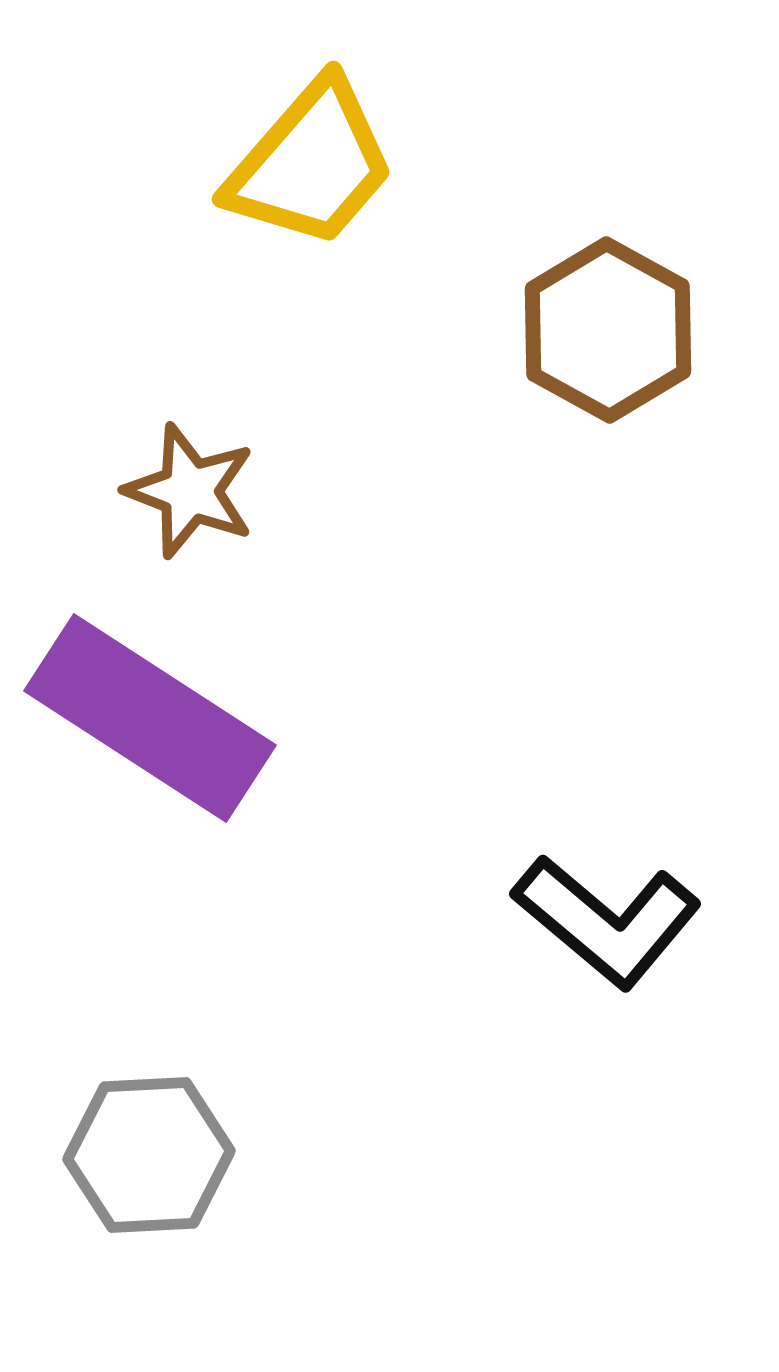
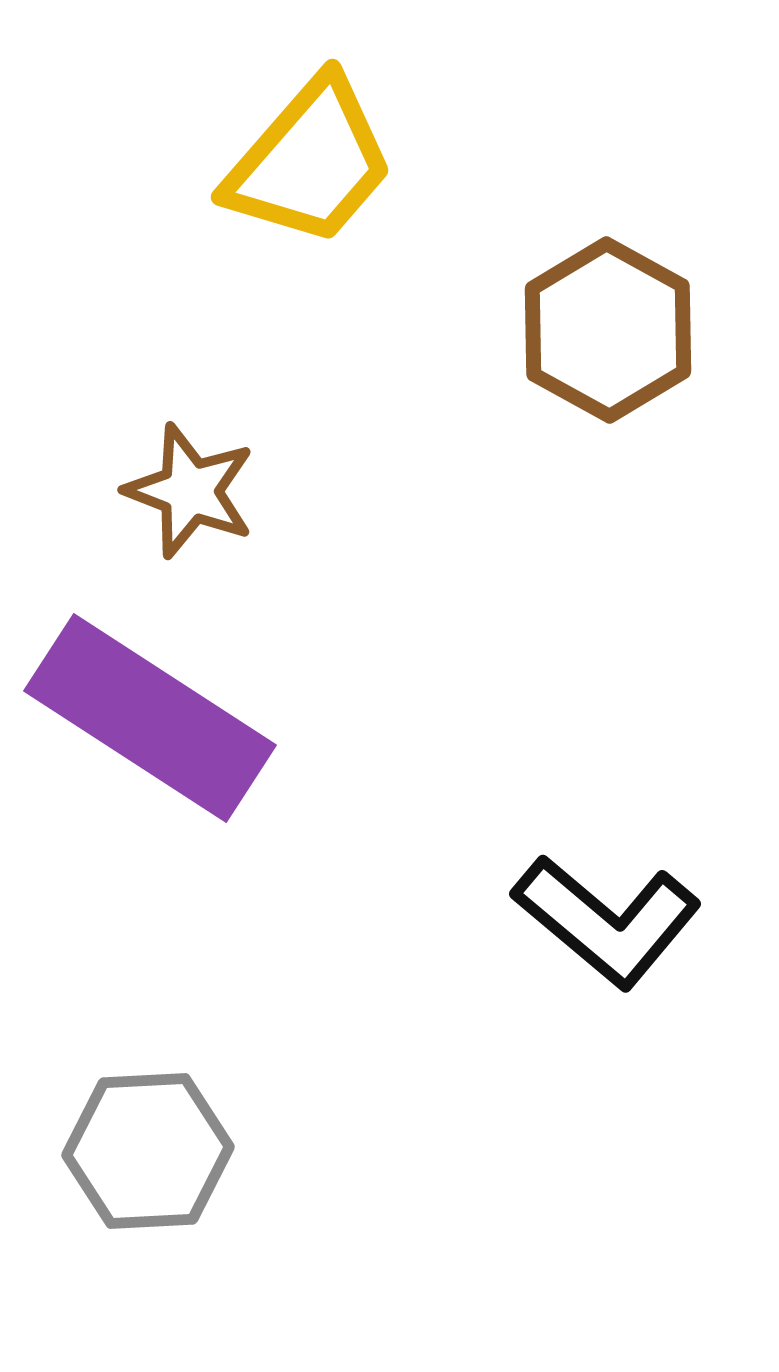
yellow trapezoid: moved 1 px left, 2 px up
gray hexagon: moved 1 px left, 4 px up
